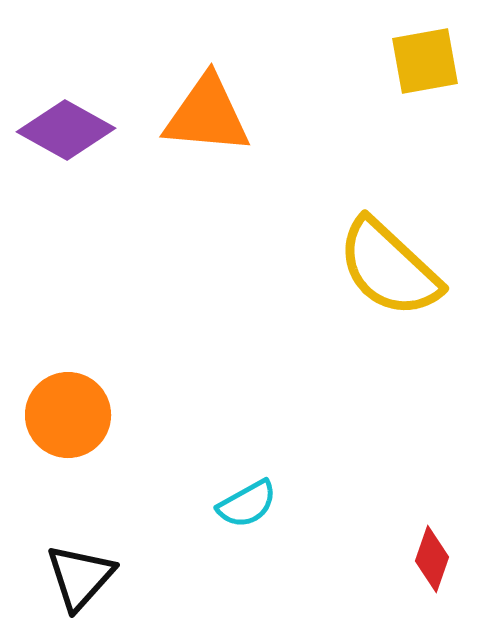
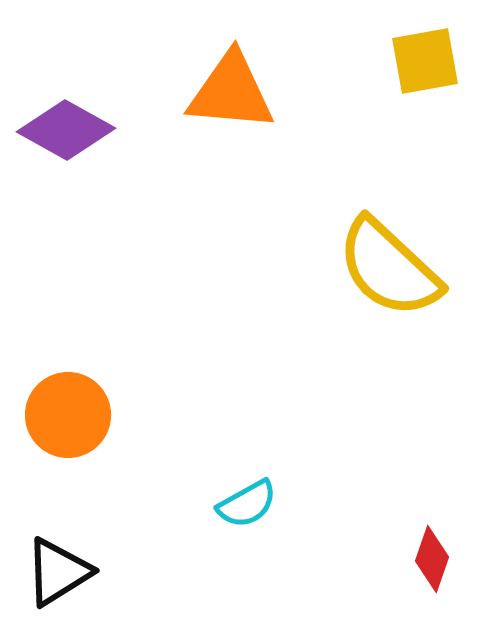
orange triangle: moved 24 px right, 23 px up
black triangle: moved 22 px left, 5 px up; rotated 16 degrees clockwise
